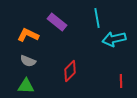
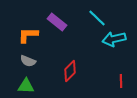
cyan line: rotated 36 degrees counterclockwise
orange L-shape: rotated 25 degrees counterclockwise
